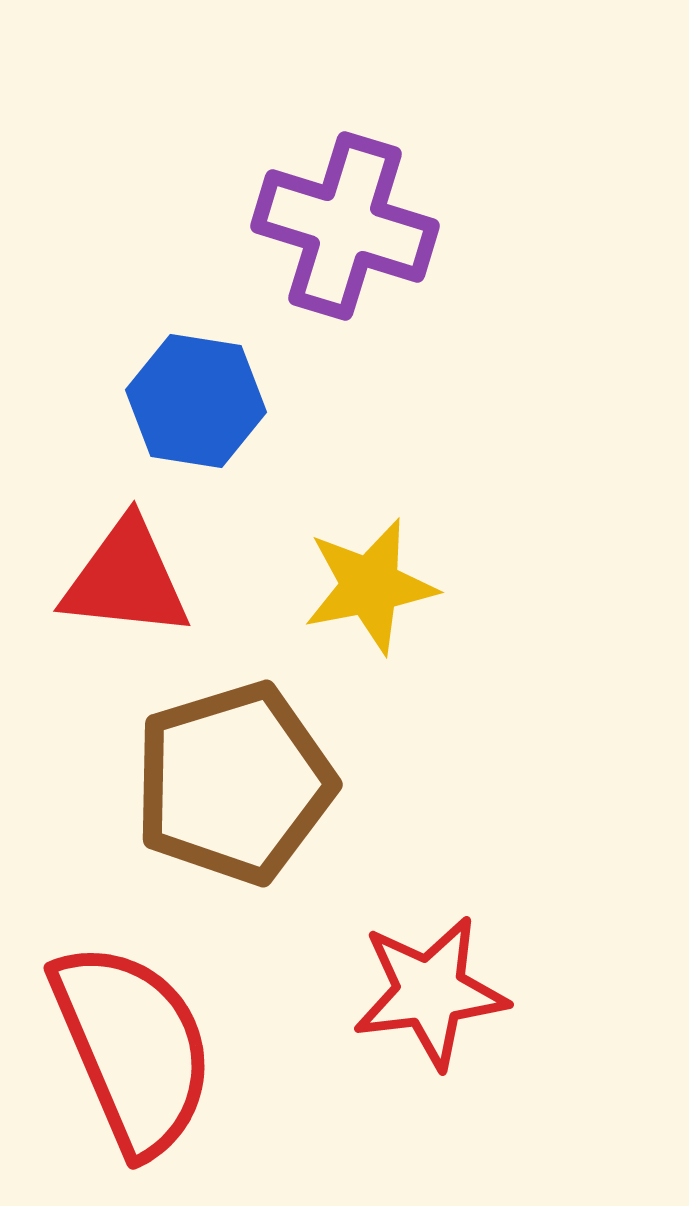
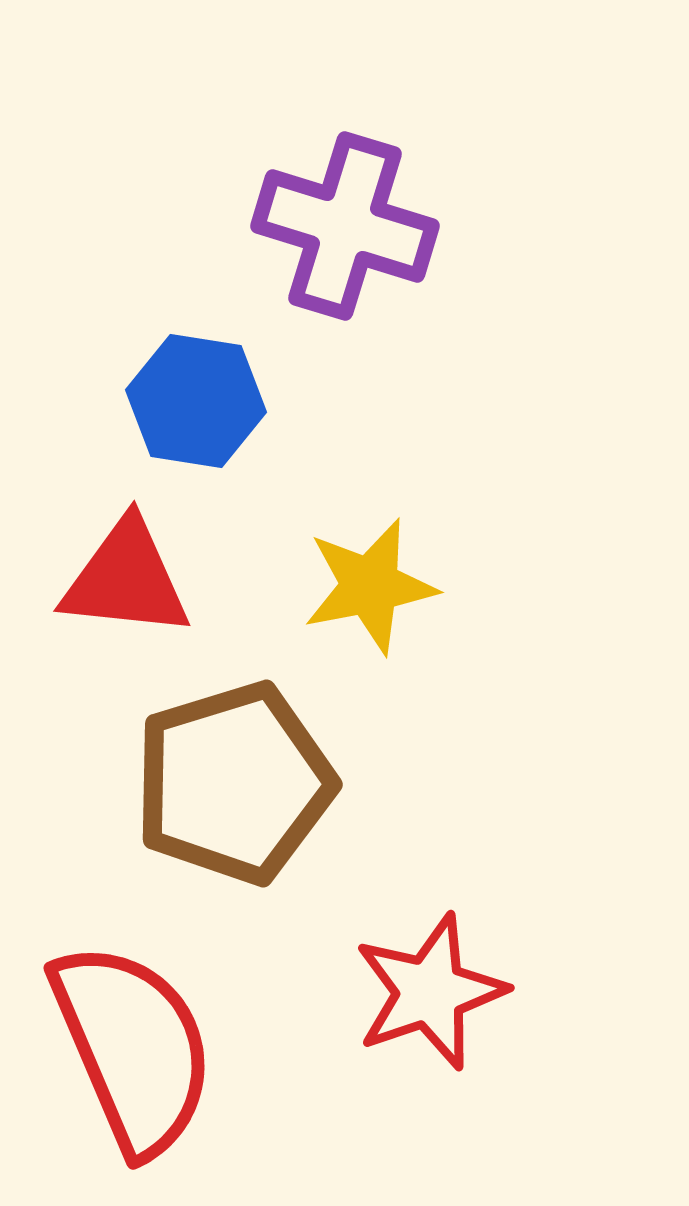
red star: rotated 12 degrees counterclockwise
